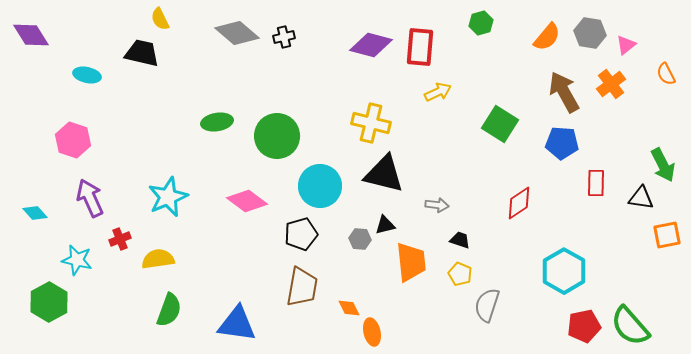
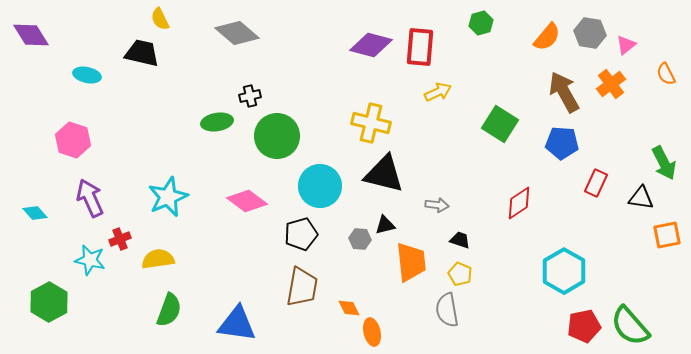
black cross at (284, 37): moved 34 px left, 59 px down
green arrow at (663, 165): moved 1 px right, 2 px up
red rectangle at (596, 183): rotated 24 degrees clockwise
cyan star at (77, 260): moved 13 px right
gray semicircle at (487, 305): moved 40 px left, 5 px down; rotated 28 degrees counterclockwise
